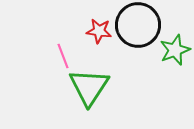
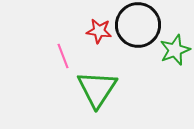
green triangle: moved 8 px right, 2 px down
